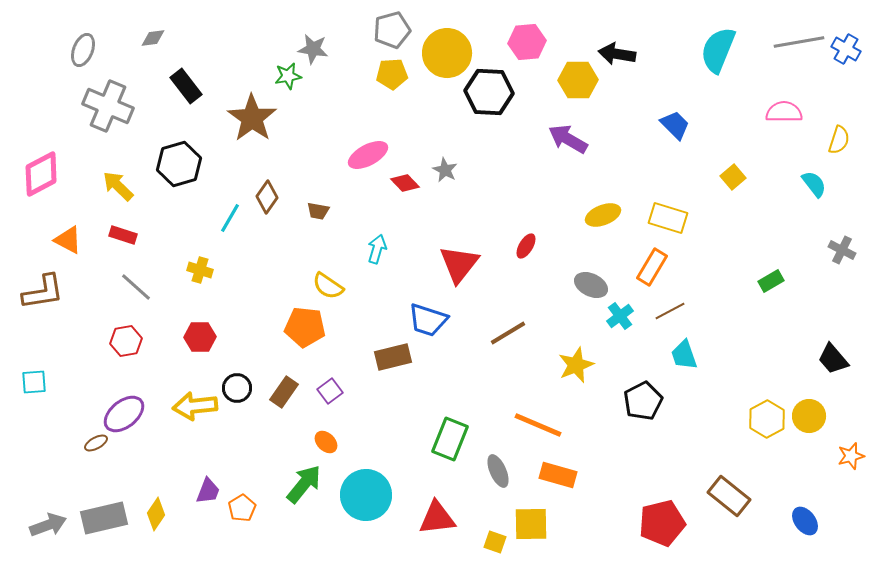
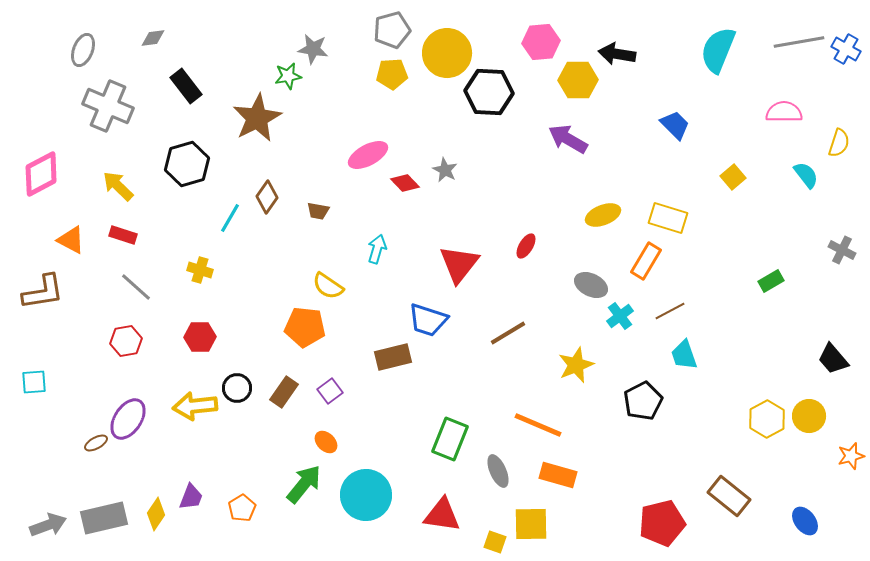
pink hexagon at (527, 42): moved 14 px right
brown star at (252, 118): moved 5 px right; rotated 9 degrees clockwise
yellow semicircle at (839, 140): moved 3 px down
black hexagon at (179, 164): moved 8 px right
cyan semicircle at (814, 184): moved 8 px left, 9 px up
orange triangle at (68, 240): moved 3 px right
orange rectangle at (652, 267): moved 6 px left, 6 px up
purple ellipse at (124, 414): moved 4 px right, 5 px down; rotated 18 degrees counterclockwise
purple trapezoid at (208, 491): moved 17 px left, 6 px down
red triangle at (437, 518): moved 5 px right, 3 px up; rotated 15 degrees clockwise
